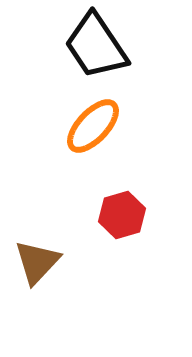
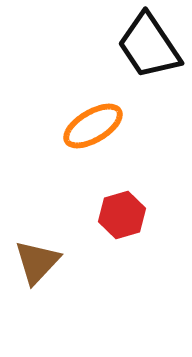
black trapezoid: moved 53 px right
orange ellipse: rotated 16 degrees clockwise
